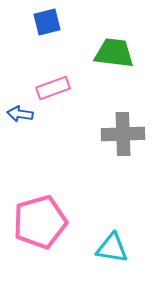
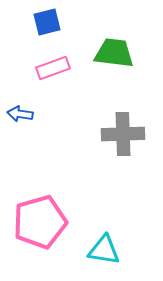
pink rectangle: moved 20 px up
cyan triangle: moved 8 px left, 2 px down
